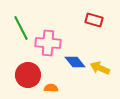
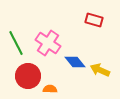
green line: moved 5 px left, 15 px down
pink cross: rotated 30 degrees clockwise
yellow arrow: moved 2 px down
red circle: moved 1 px down
orange semicircle: moved 1 px left, 1 px down
